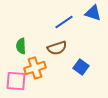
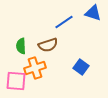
brown semicircle: moved 9 px left, 3 px up
